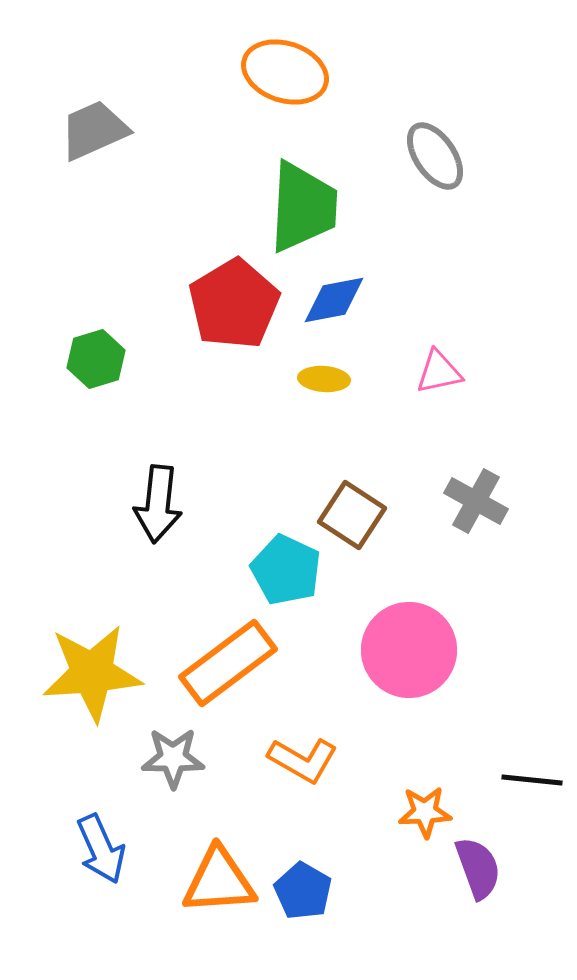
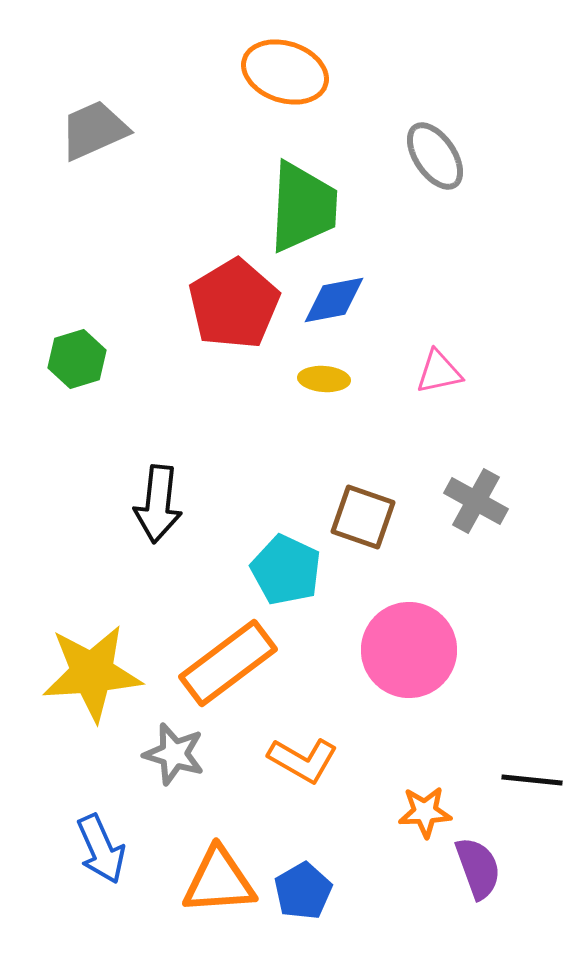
green hexagon: moved 19 px left
brown square: moved 11 px right, 2 px down; rotated 14 degrees counterclockwise
gray star: moved 1 px right, 4 px up; rotated 16 degrees clockwise
blue pentagon: rotated 12 degrees clockwise
